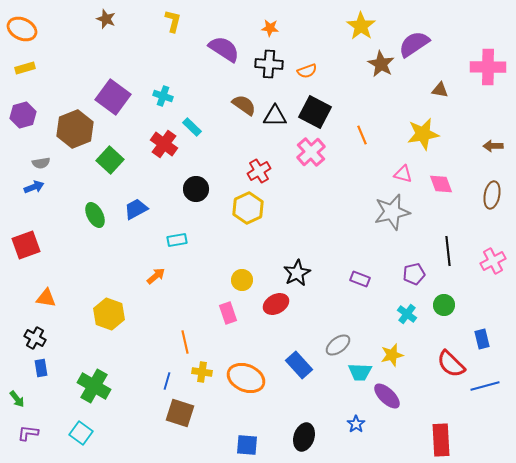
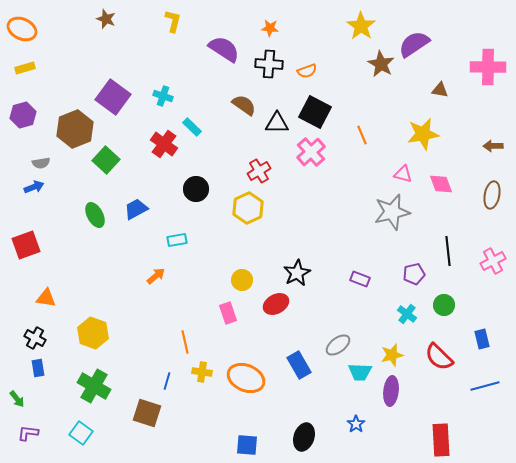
black triangle at (275, 116): moved 2 px right, 7 px down
green square at (110, 160): moved 4 px left
yellow hexagon at (109, 314): moved 16 px left, 19 px down
red semicircle at (451, 364): moved 12 px left, 7 px up
blue rectangle at (299, 365): rotated 12 degrees clockwise
blue rectangle at (41, 368): moved 3 px left
purple ellipse at (387, 396): moved 4 px right, 5 px up; rotated 52 degrees clockwise
brown square at (180, 413): moved 33 px left
